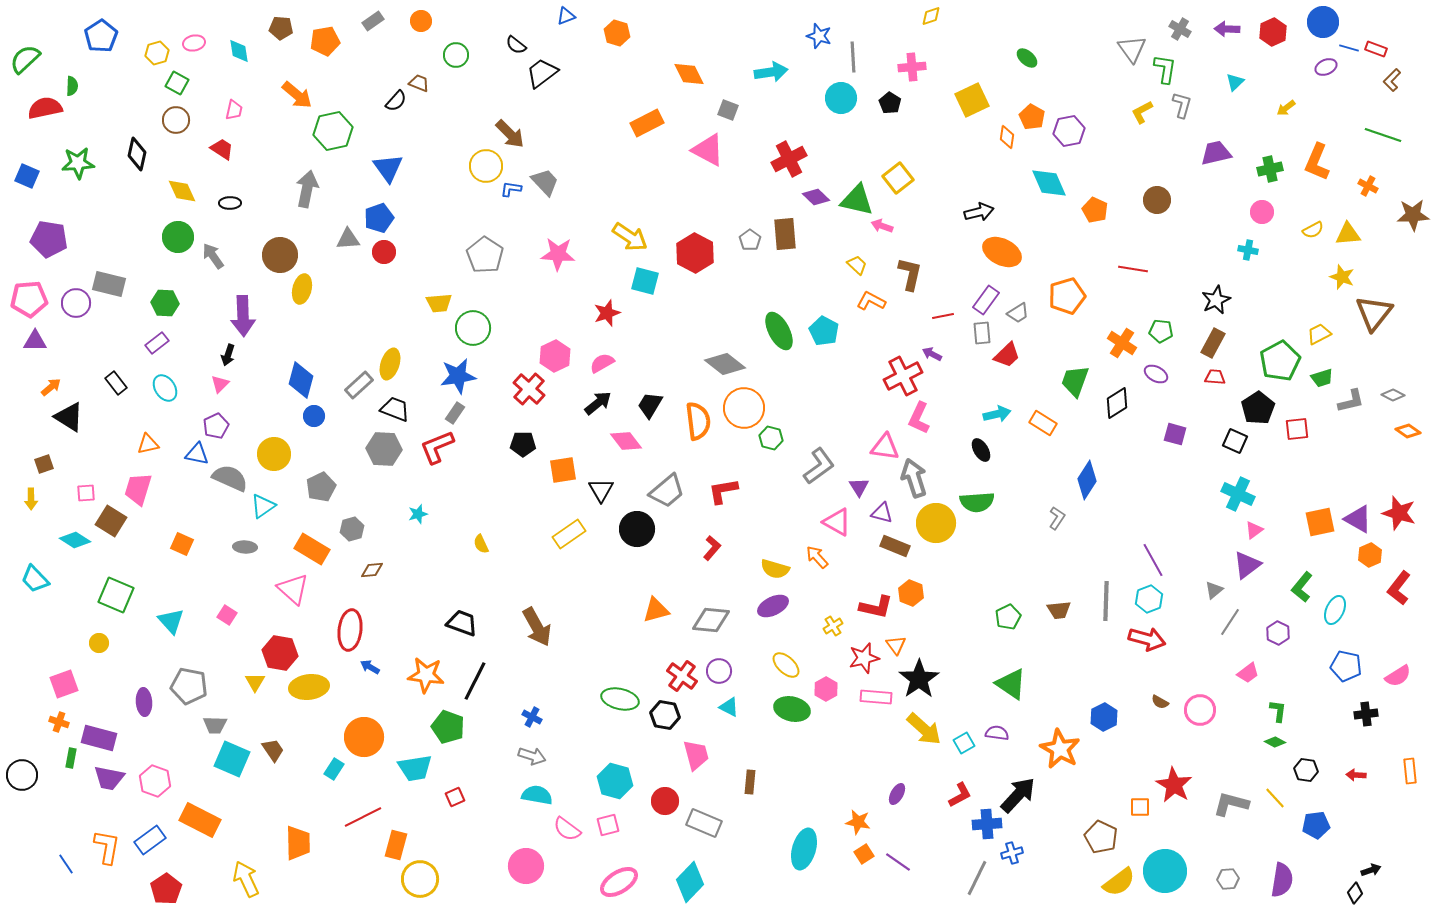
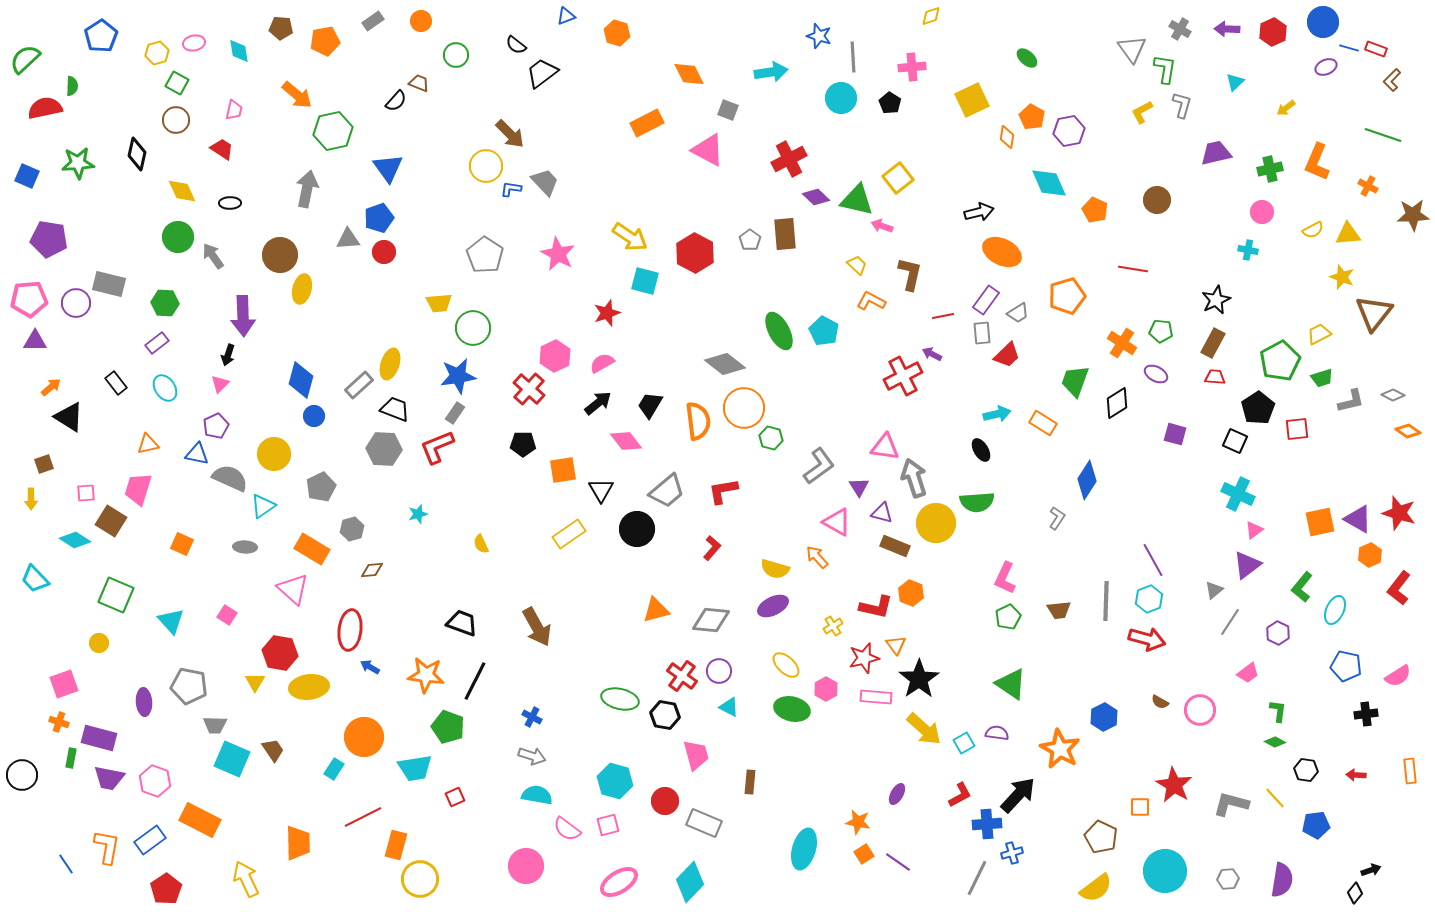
pink star at (558, 254): rotated 24 degrees clockwise
pink L-shape at (919, 418): moved 86 px right, 160 px down
yellow semicircle at (1119, 882): moved 23 px left, 6 px down
